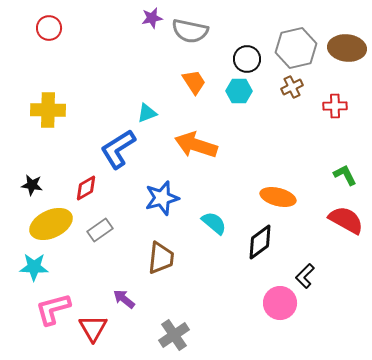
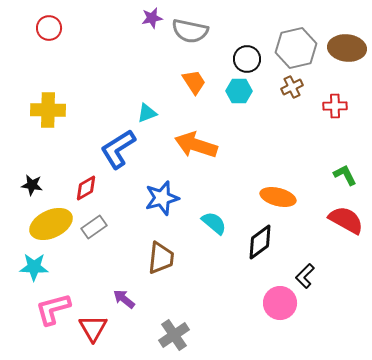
gray rectangle: moved 6 px left, 3 px up
